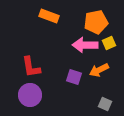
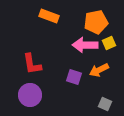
red L-shape: moved 1 px right, 3 px up
